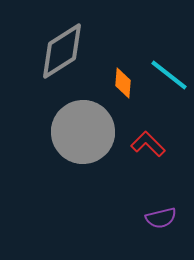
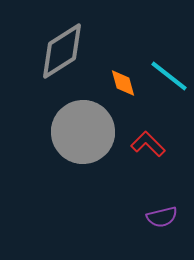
cyan line: moved 1 px down
orange diamond: rotated 20 degrees counterclockwise
purple semicircle: moved 1 px right, 1 px up
